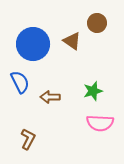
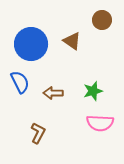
brown circle: moved 5 px right, 3 px up
blue circle: moved 2 px left
brown arrow: moved 3 px right, 4 px up
brown L-shape: moved 10 px right, 6 px up
